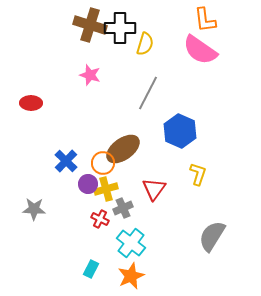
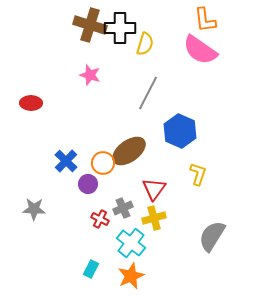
brown ellipse: moved 6 px right, 2 px down
yellow cross: moved 48 px right, 29 px down
